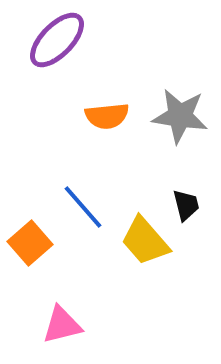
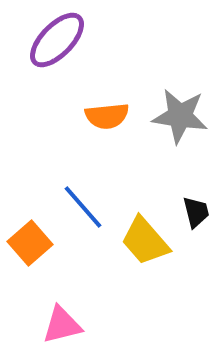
black trapezoid: moved 10 px right, 7 px down
